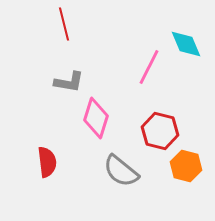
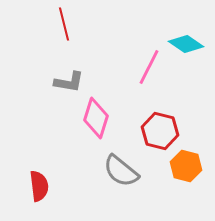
cyan diamond: rotated 32 degrees counterclockwise
red semicircle: moved 8 px left, 24 px down
